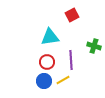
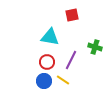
red square: rotated 16 degrees clockwise
cyan triangle: rotated 18 degrees clockwise
green cross: moved 1 px right, 1 px down
purple line: rotated 30 degrees clockwise
yellow line: rotated 64 degrees clockwise
